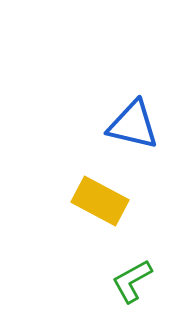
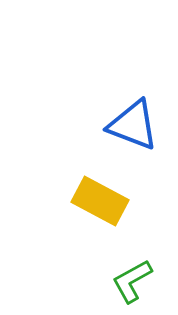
blue triangle: rotated 8 degrees clockwise
